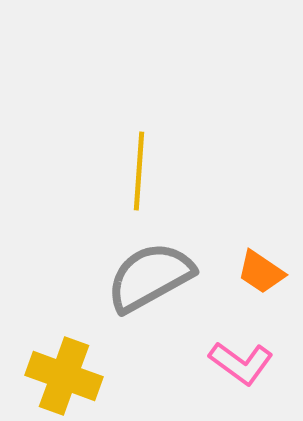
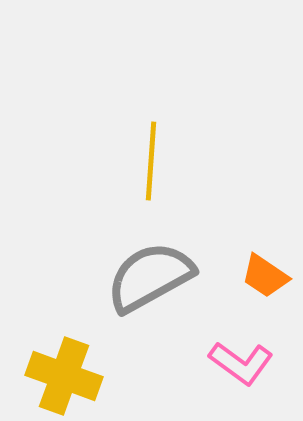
yellow line: moved 12 px right, 10 px up
orange trapezoid: moved 4 px right, 4 px down
